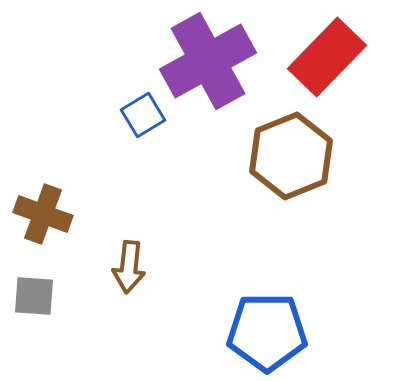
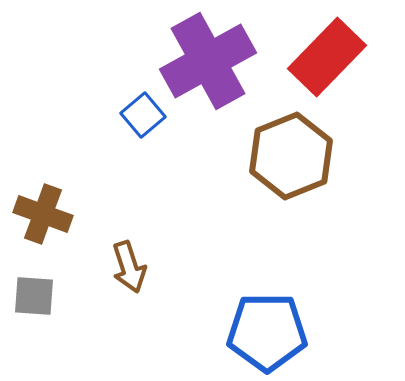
blue square: rotated 9 degrees counterclockwise
brown arrow: rotated 24 degrees counterclockwise
